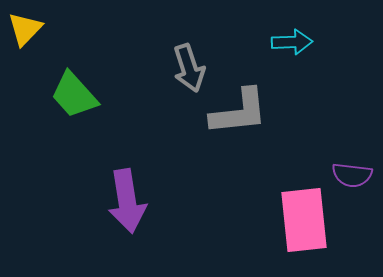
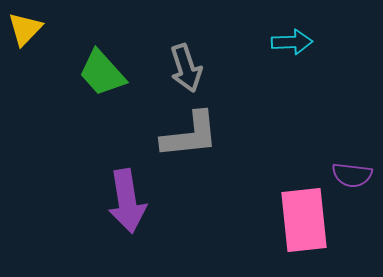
gray arrow: moved 3 px left
green trapezoid: moved 28 px right, 22 px up
gray L-shape: moved 49 px left, 23 px down
